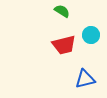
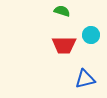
green semicircle: rotated 14 degrees counterclockwise
red trapezoid: rotated 15 degrees clockwise
